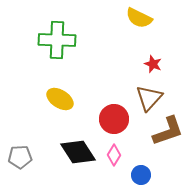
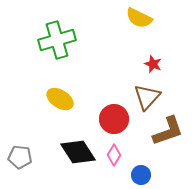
green cross: rotated 18 degrees counterclockwise
brown triangle: moved 2 px left, 1 px up
gray pentagon: rotated 10 degrees clockwise
